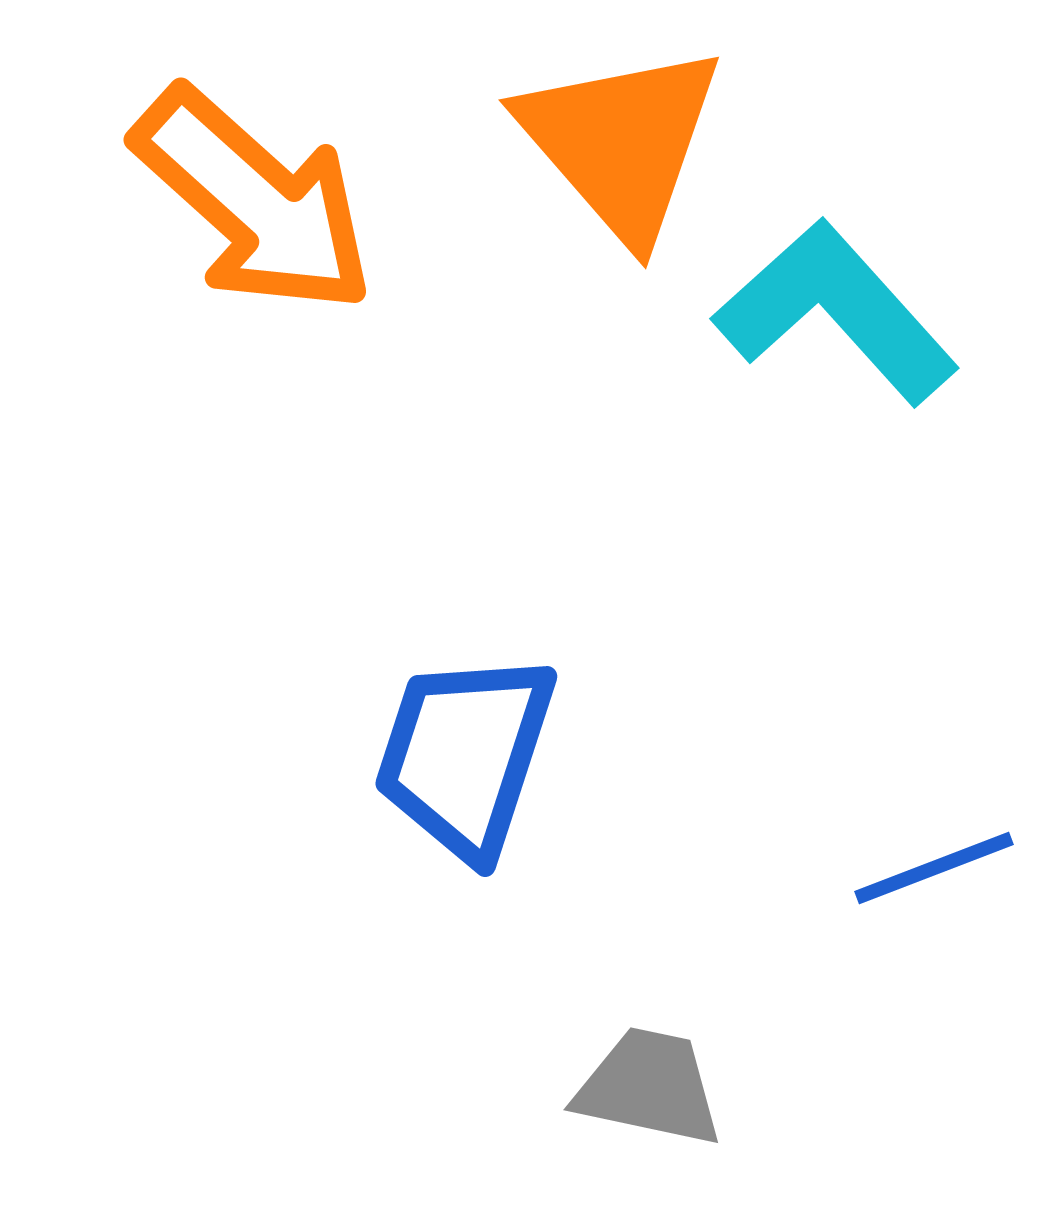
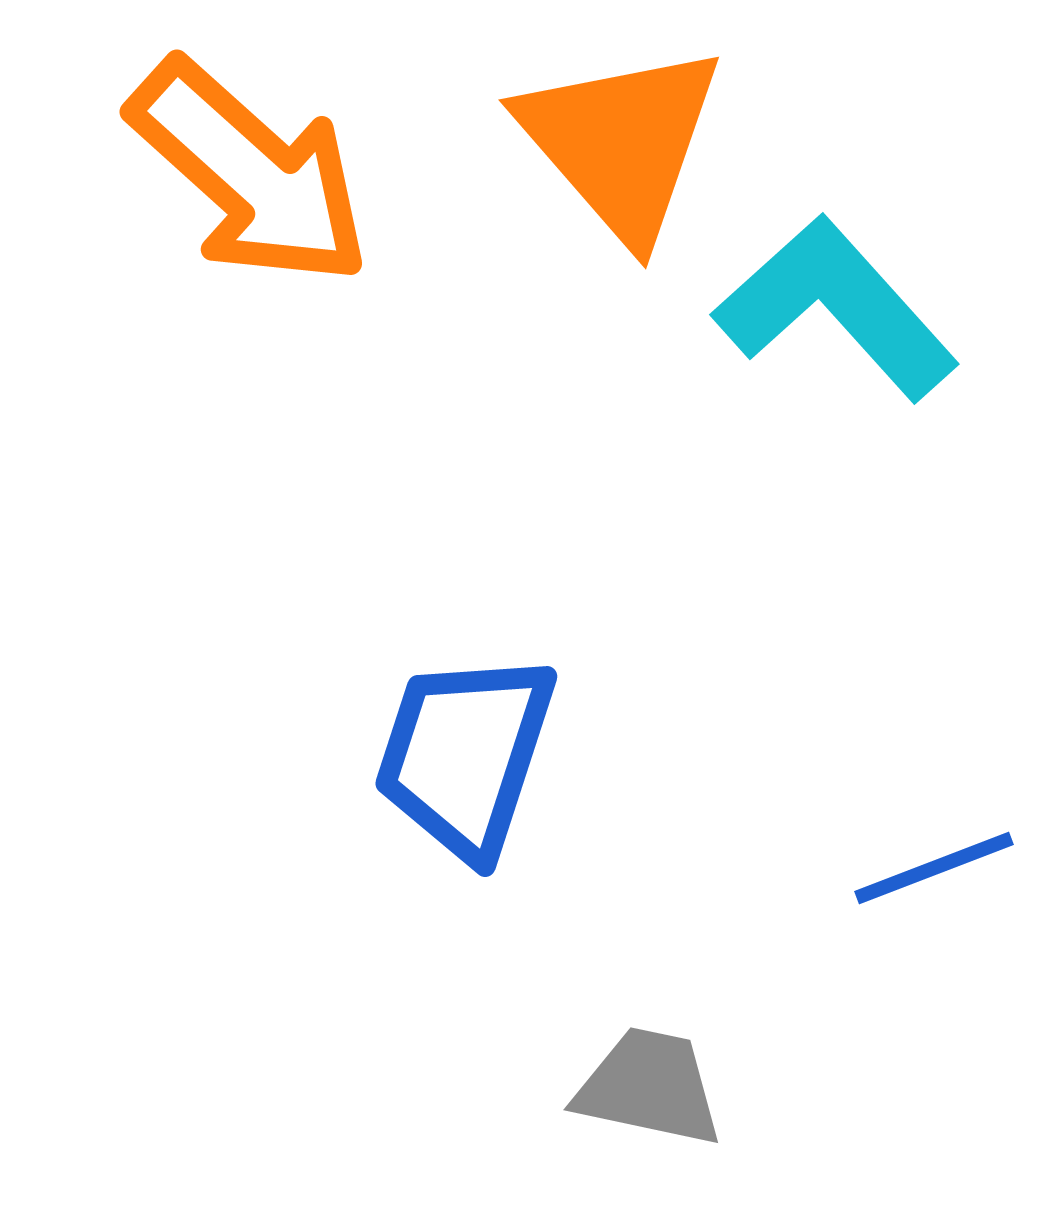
orange arrow: moved 4 px left, 28 px up
cyan L-shape: moved 4 px up
